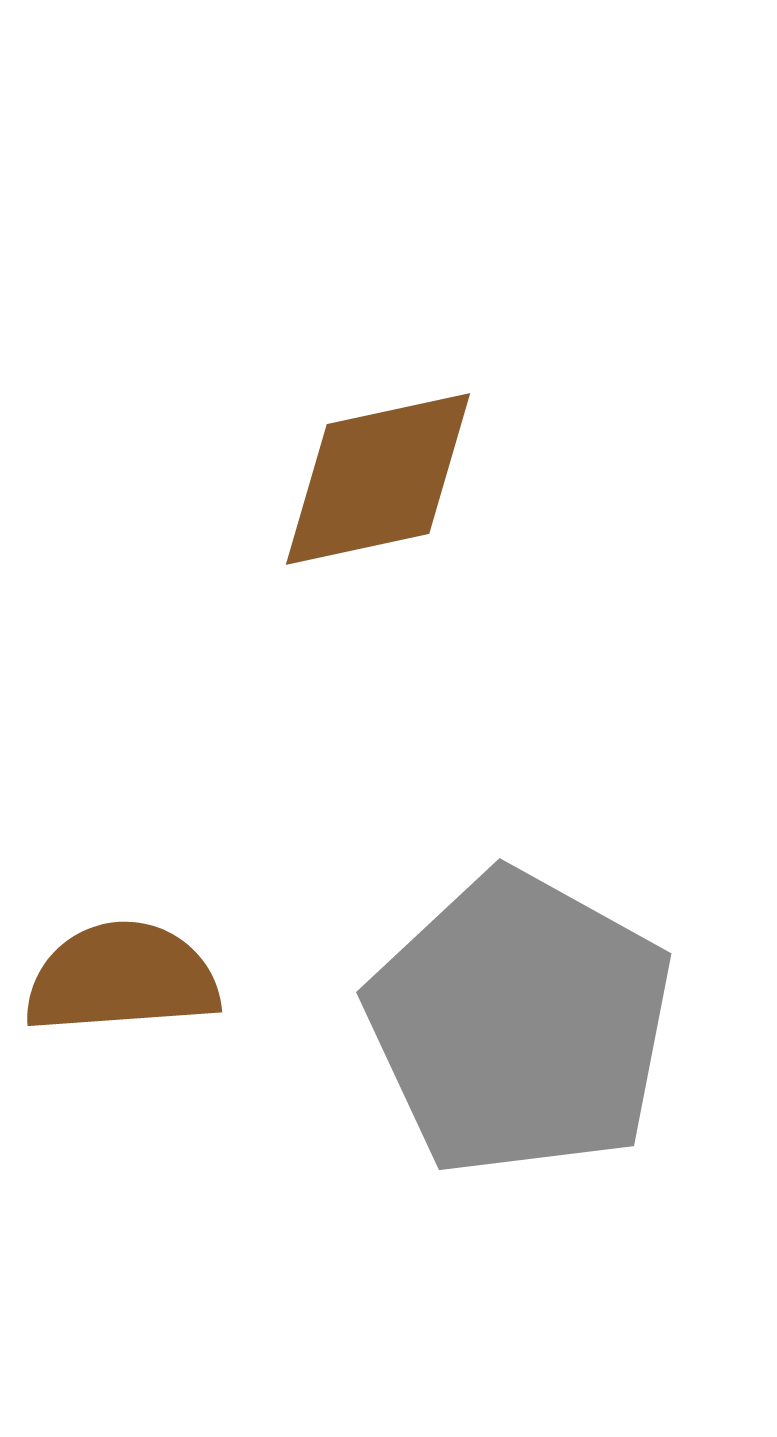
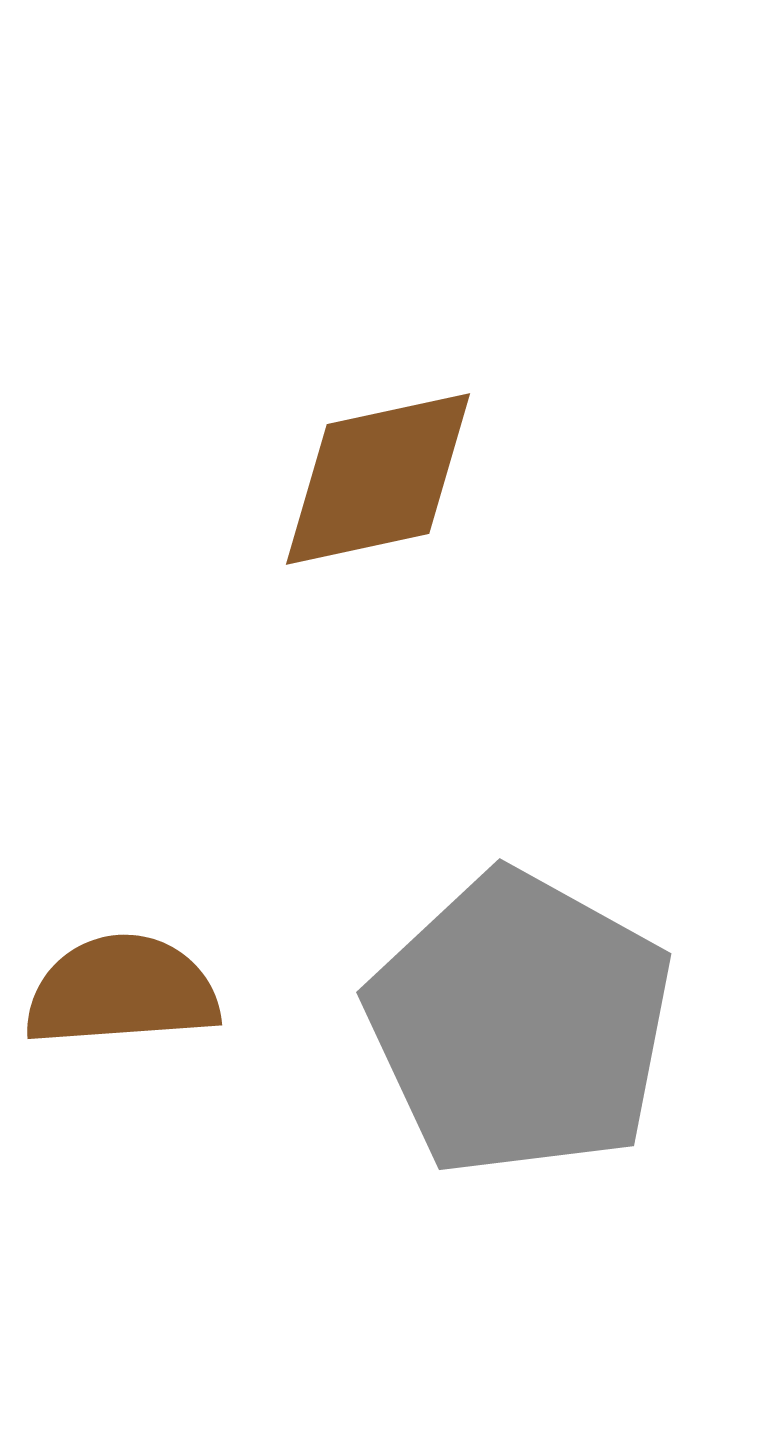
brown semicircle: moved 13 px down
